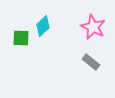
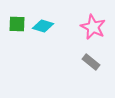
cyan diamond: rotated 60 degrees clockwise
green square: moved 4 px left, 14 px up
